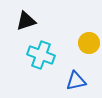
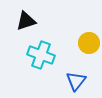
blue triangle: rotated 40 degrees counterclockwise
